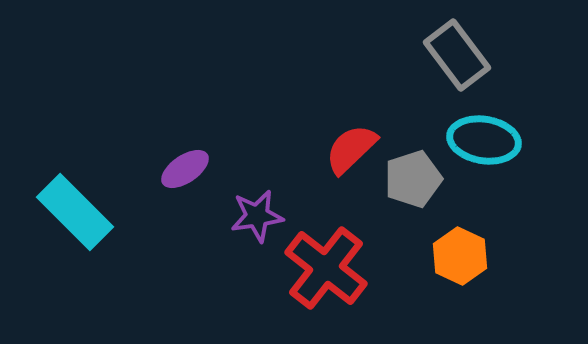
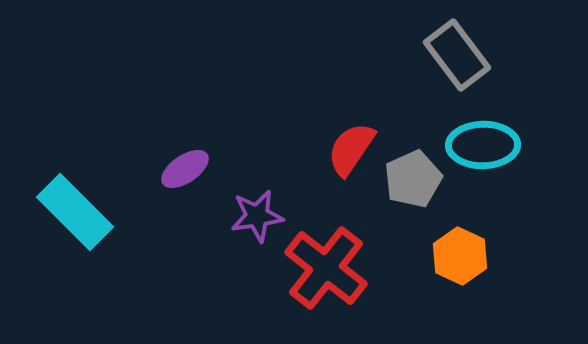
cyan ellipse: moved 1 px left, 5 px down; rotated 10 degrees counterclockwise
red semicircle: rotated 12 degrees counterclockwise
gray pentagon: rotated 6 degrees counterclockwise
